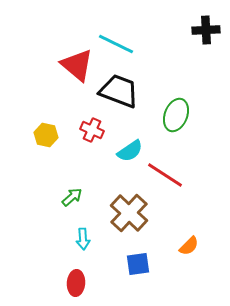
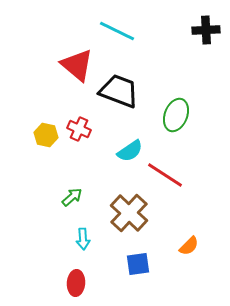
cyan line: moved 1 px right, 13 px up
red cross: moved 13 px left, 1 px up
